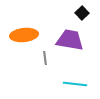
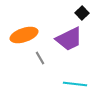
orange ellipse: rotated 12 degrees counterclockwise
purple trapezoid: moved 1 px left, 1 px up; rotated 144 degrees clockwise
gray line: moved 5 px left; rotated 24 degrees counterclockwise
